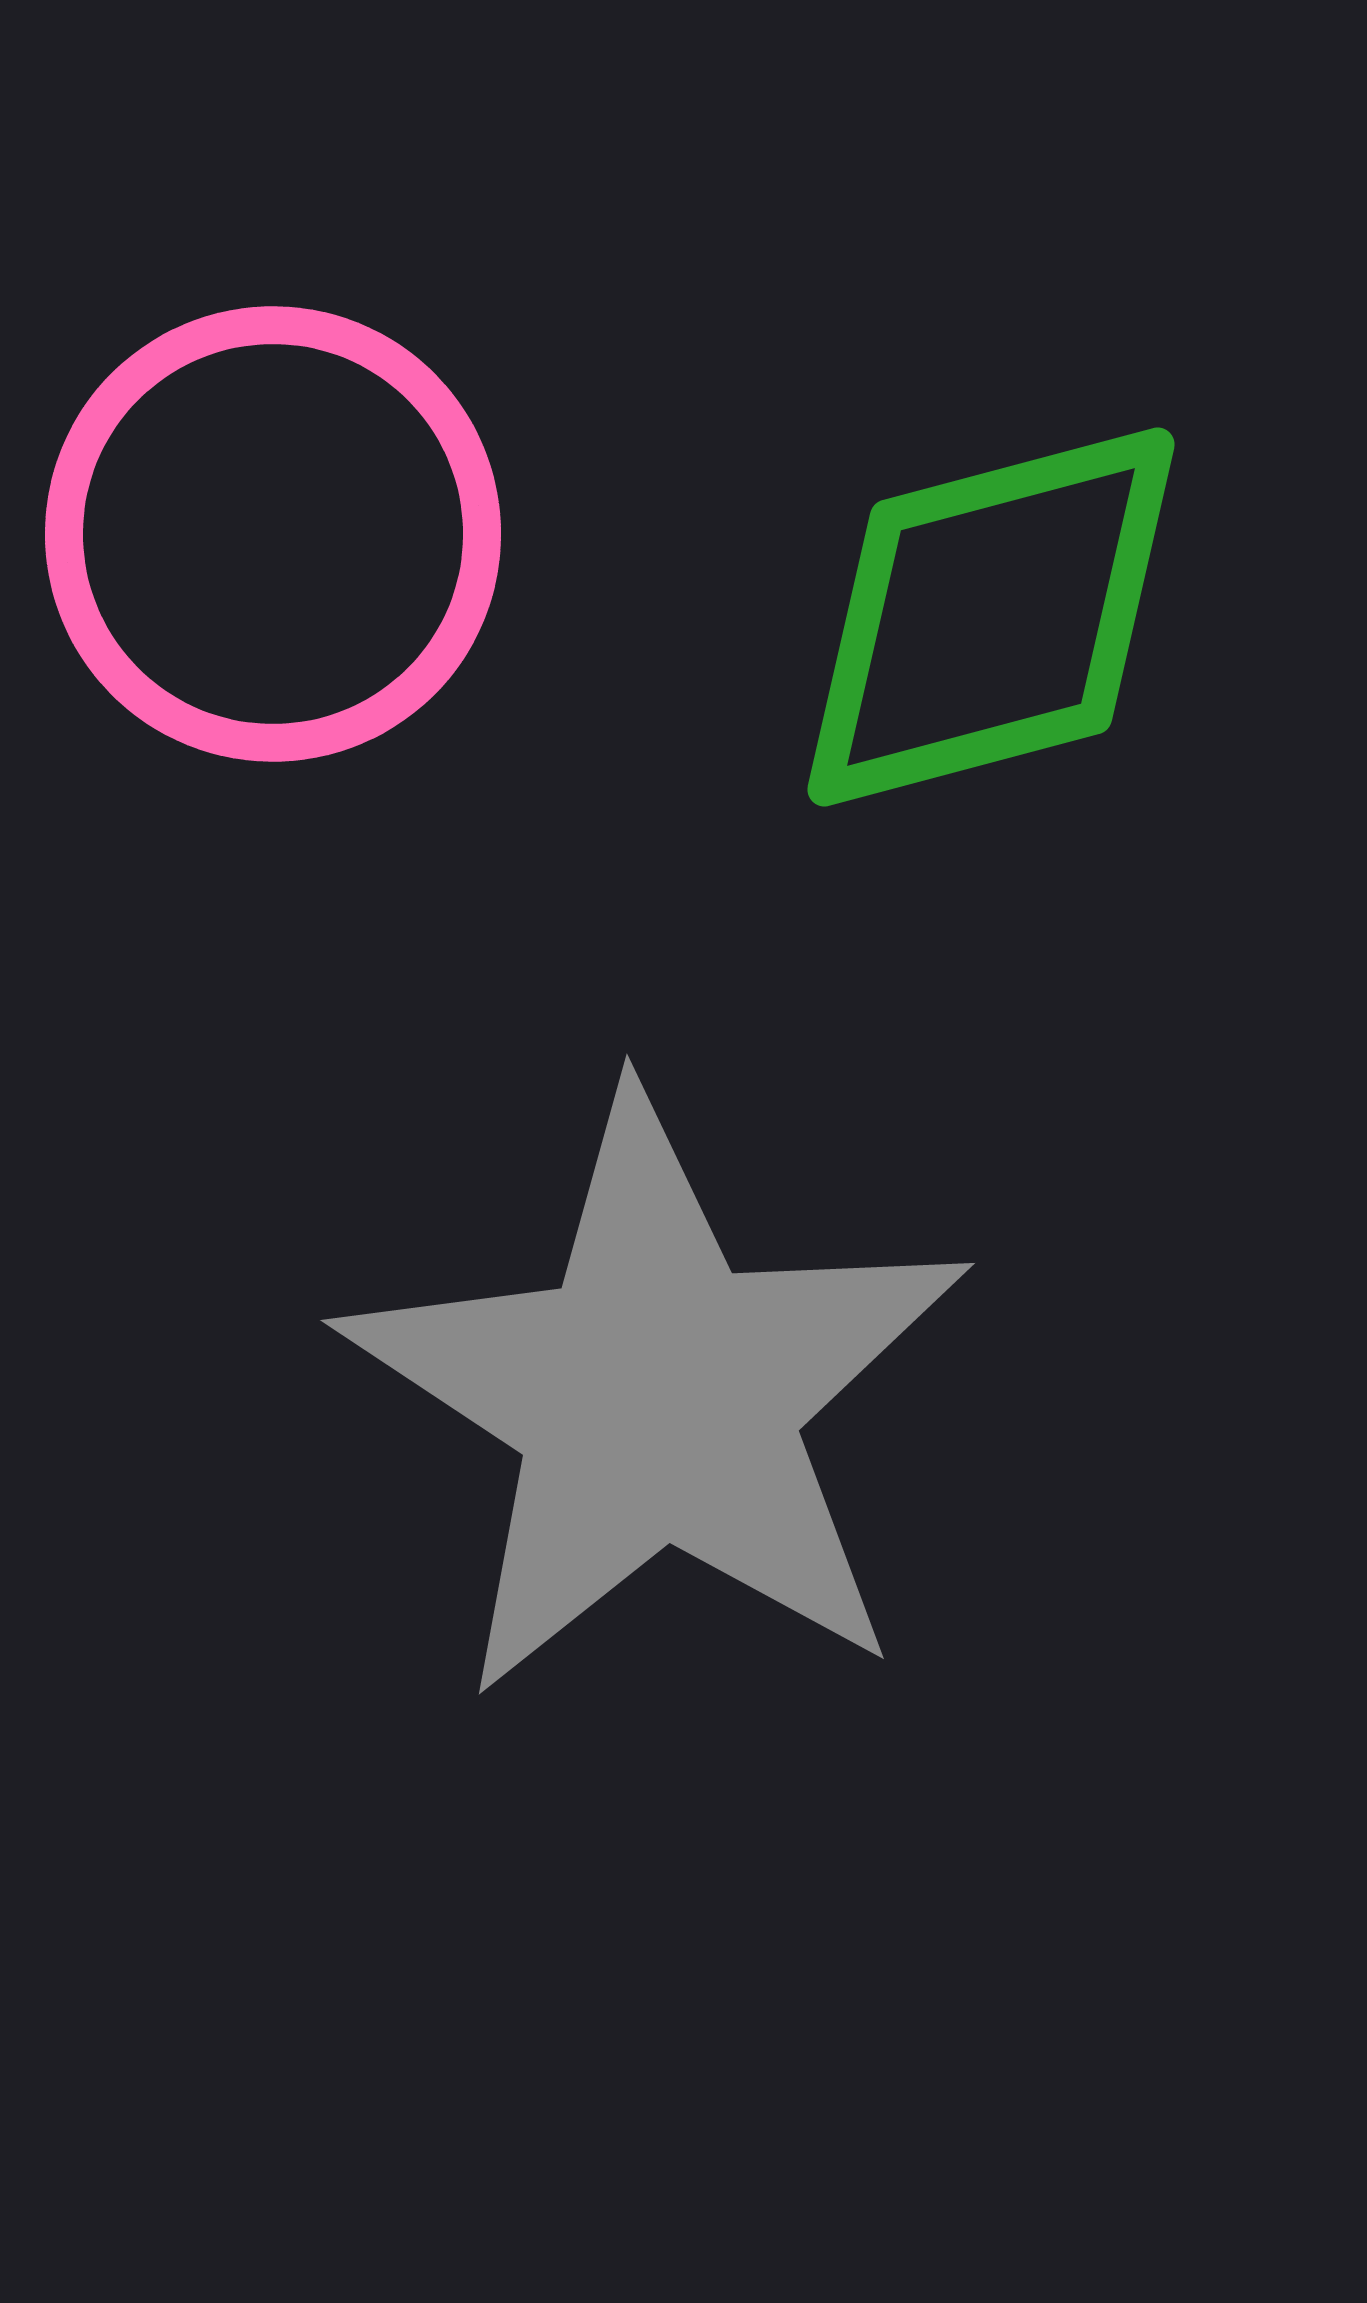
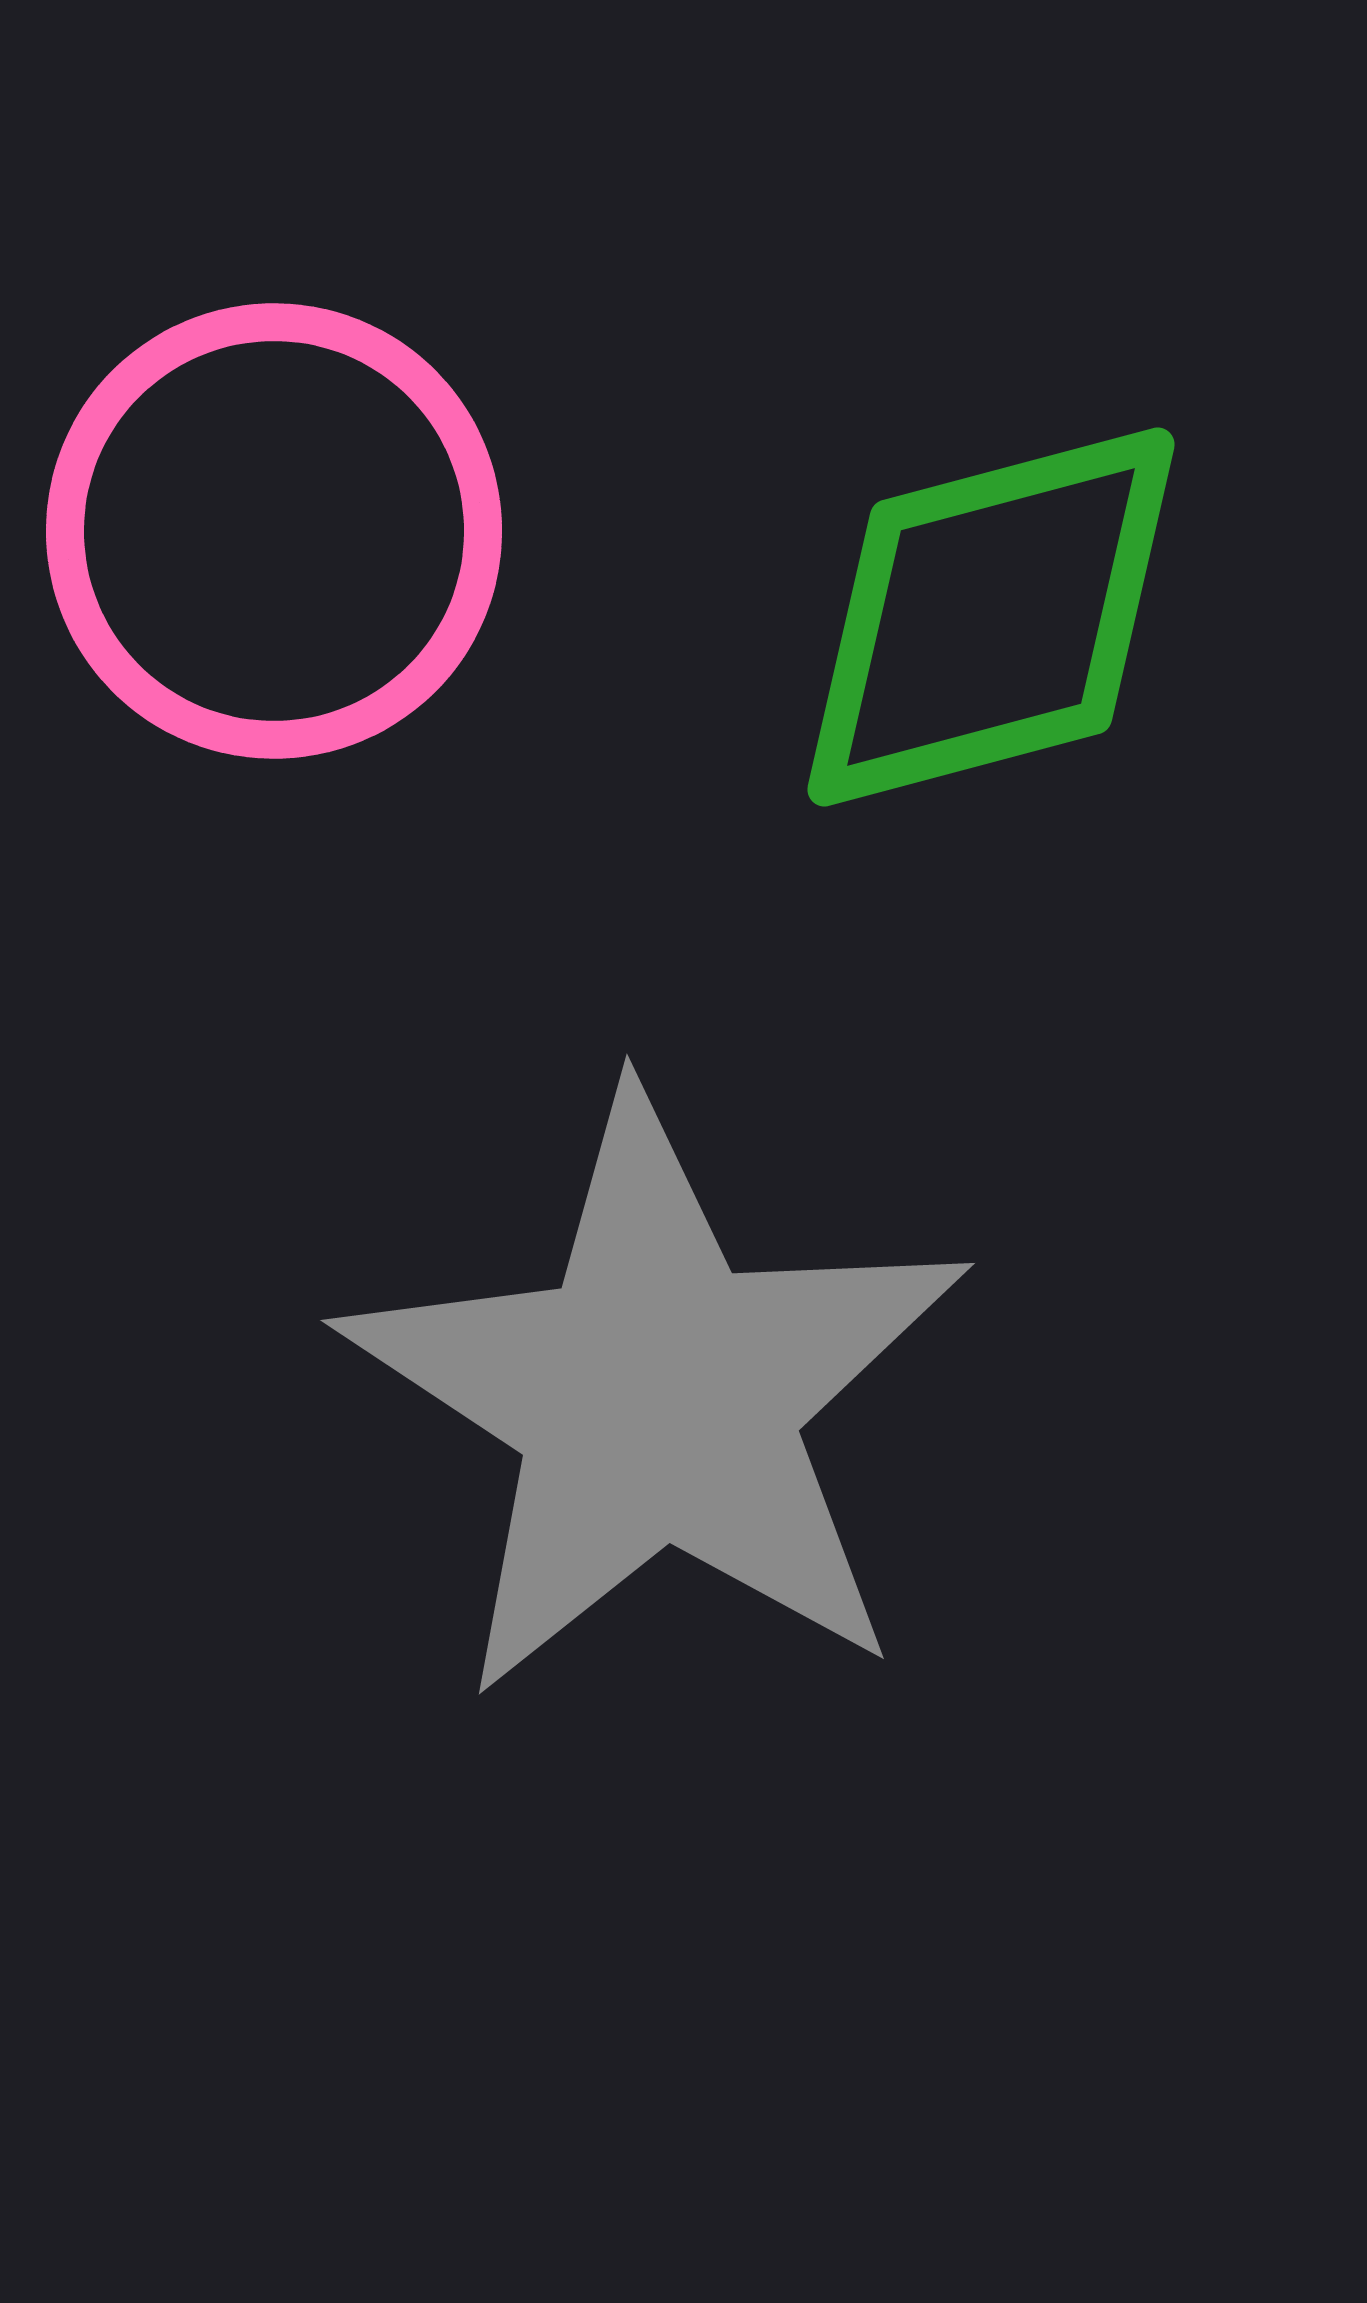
pink circle: moved 1 px right, 3 px up
